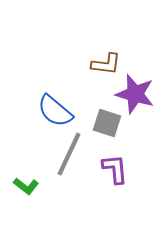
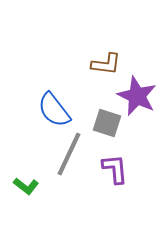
purple star: moved 2 px right, 2 px down; rotated 9 degrees clockwise
blue semicircle: moved 1 px left, 1 px up; rotated 12 degrees clockwise
